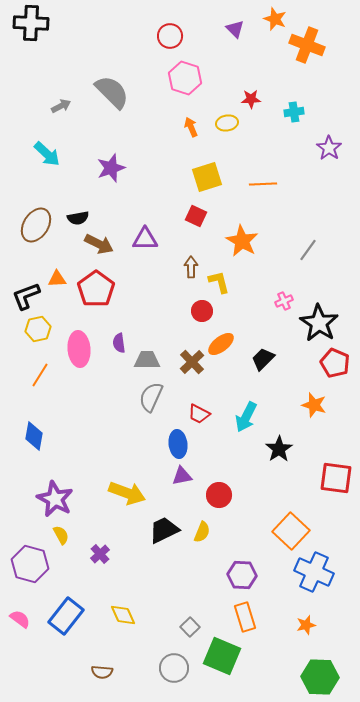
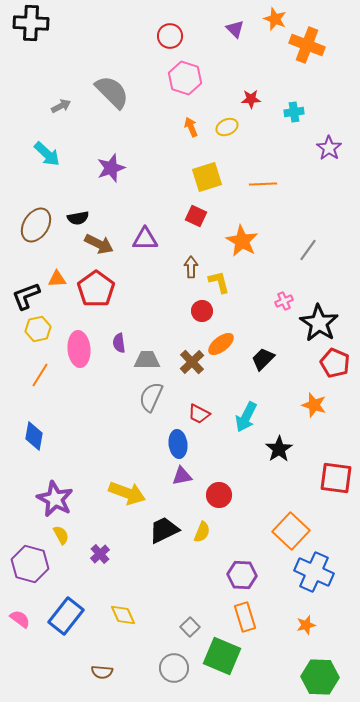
yellow ellipse at (227, 123): moved 4 px down; rotated 15 degrees counterclockwise
